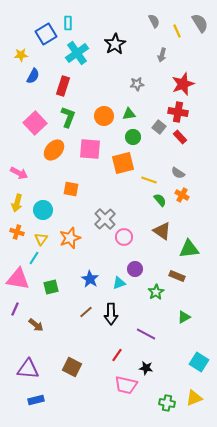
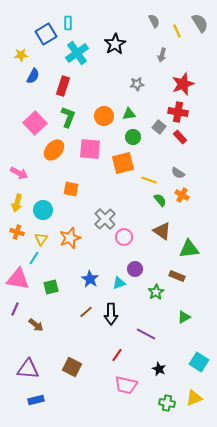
black star at (146, 368): moved 13 px right, 1 px down; rotated 16 degrees clockwise
